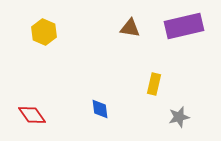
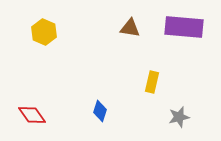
purple rectangle: moved 1 px down; rotated 18 degrees clockwise
yellow rectangle: moved 2 px left, 2 px up
blue diamond: moved 2 px down; rotated 25 degrees clockwise
